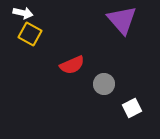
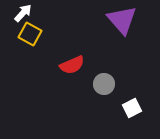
white arrow: rotated 60 degrees counterclockwise
